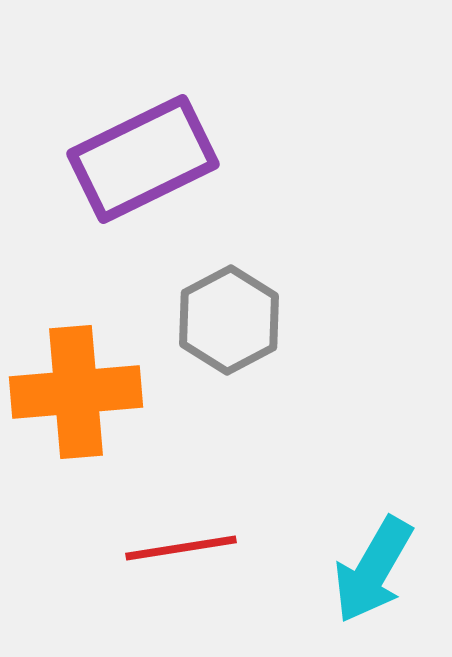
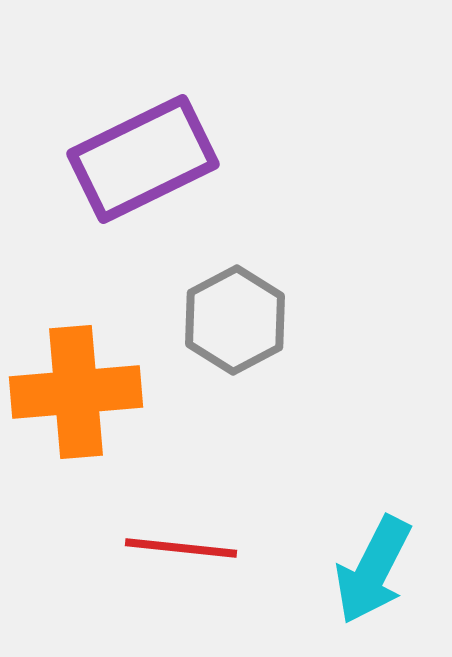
gray hexagon: moved 6 px right
red line: rotated 15 degrees clockwise
cyan arrow: rotated 3 degrees counterclockwise
